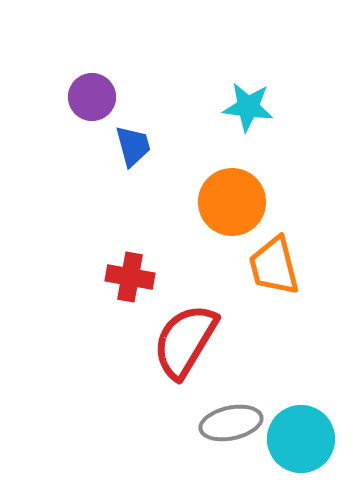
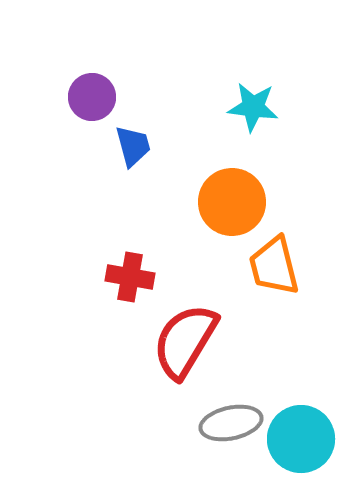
cyan star: moved 5 px right
